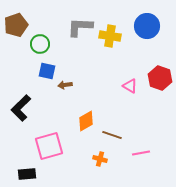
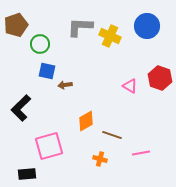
yellow cross: rotated 15 degrees clockwise
